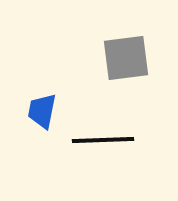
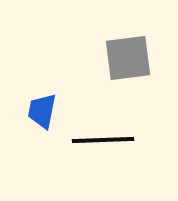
gray square: moved 2 px right
